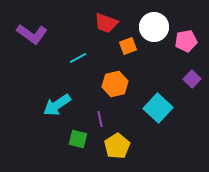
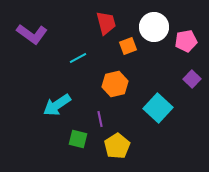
red trapezoid: rotated 125 degrees counterclockwise
